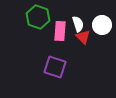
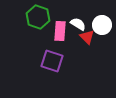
white semicircle: rotated 42 degrees counterclockwise
red triangle: moved 4 px right
purple square: moved 3 px left, 6 px up
